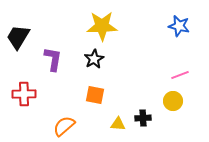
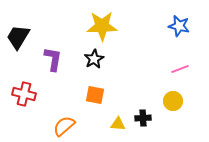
pink line: moved 6 px up
red cross: rotated 15 degrees clockwise
